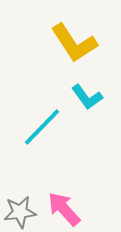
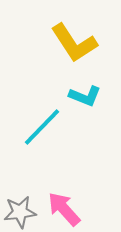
cyan L-shape: moved 2 px left, 1 px up; rotated 32 degrees counterclockwise
